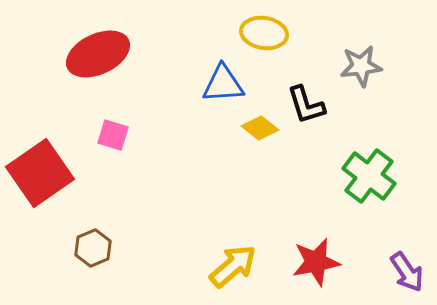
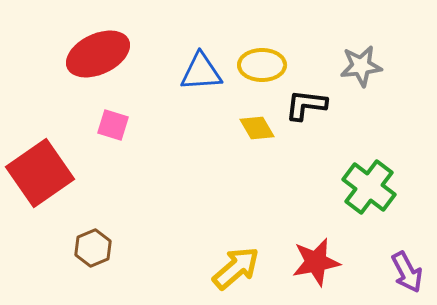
yellow ellipse: moved 2 px left, 32 px down; rotated 9 degrees counterclockwise
blue triangle: moved 22 px left, 12 px up
black L-shape: rotated 114 degrees clockwise
yellow diamond: moved 3 px left; rotated 21 degrees clockwise
pink square: moved 10 px up
green cross: moved 11 px down
yellow arrow: moved 3 px right, 2 px down
purple arrow: rotated 6 degrees clockwise
